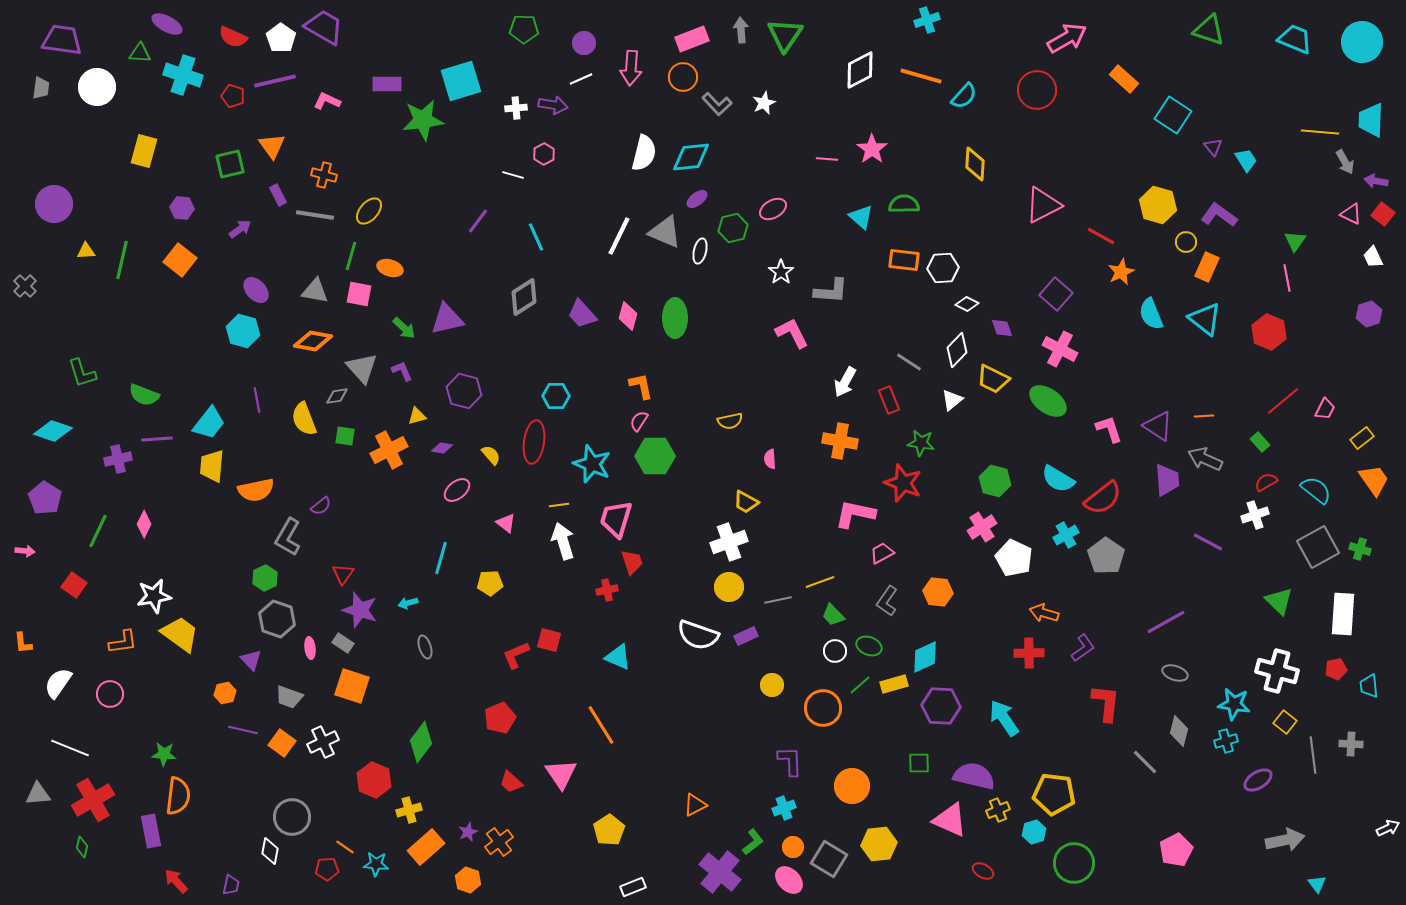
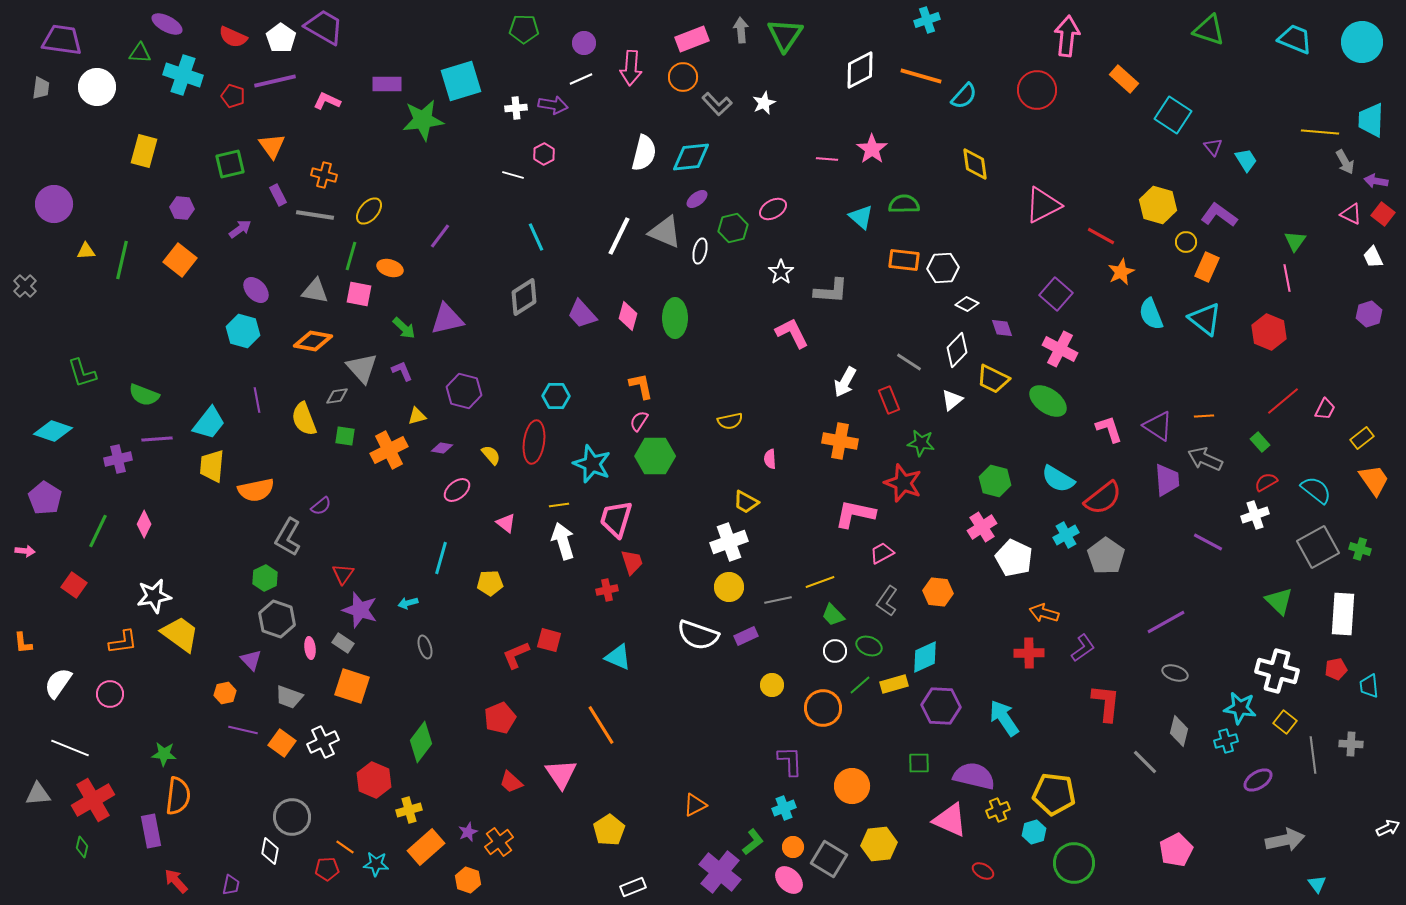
pink arrow at (1067, 38): moved 2 px up; rotated 54 degrees counterclockwise
yellow diamond at (975, 164): rotated 12 degrees counterclockwise
purple line at (478, 221): moved 38 px left, 15 px down
cyan star at (1234, 704): moved 6 px right, 4 px down
